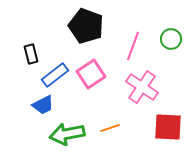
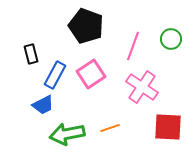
blue rectangle: rotated 24 degrees counterclockwise
